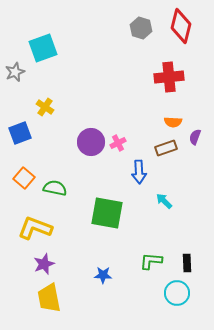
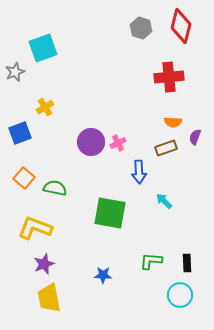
yellow cross: rotated 24 degrees clockwise
green square: moved 3 px right
cyan circle: moved 3 px right, 2 px down
